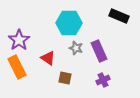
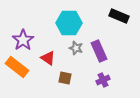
purple star: moved 4 px right
orange rectangle: rotated 25 degrees counterclockwise
